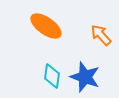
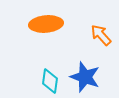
orange ellipse: moved 2 px up; rotated 40 degrees counterclockwise
cyan diamond: moved 2 px left, 5 px down
